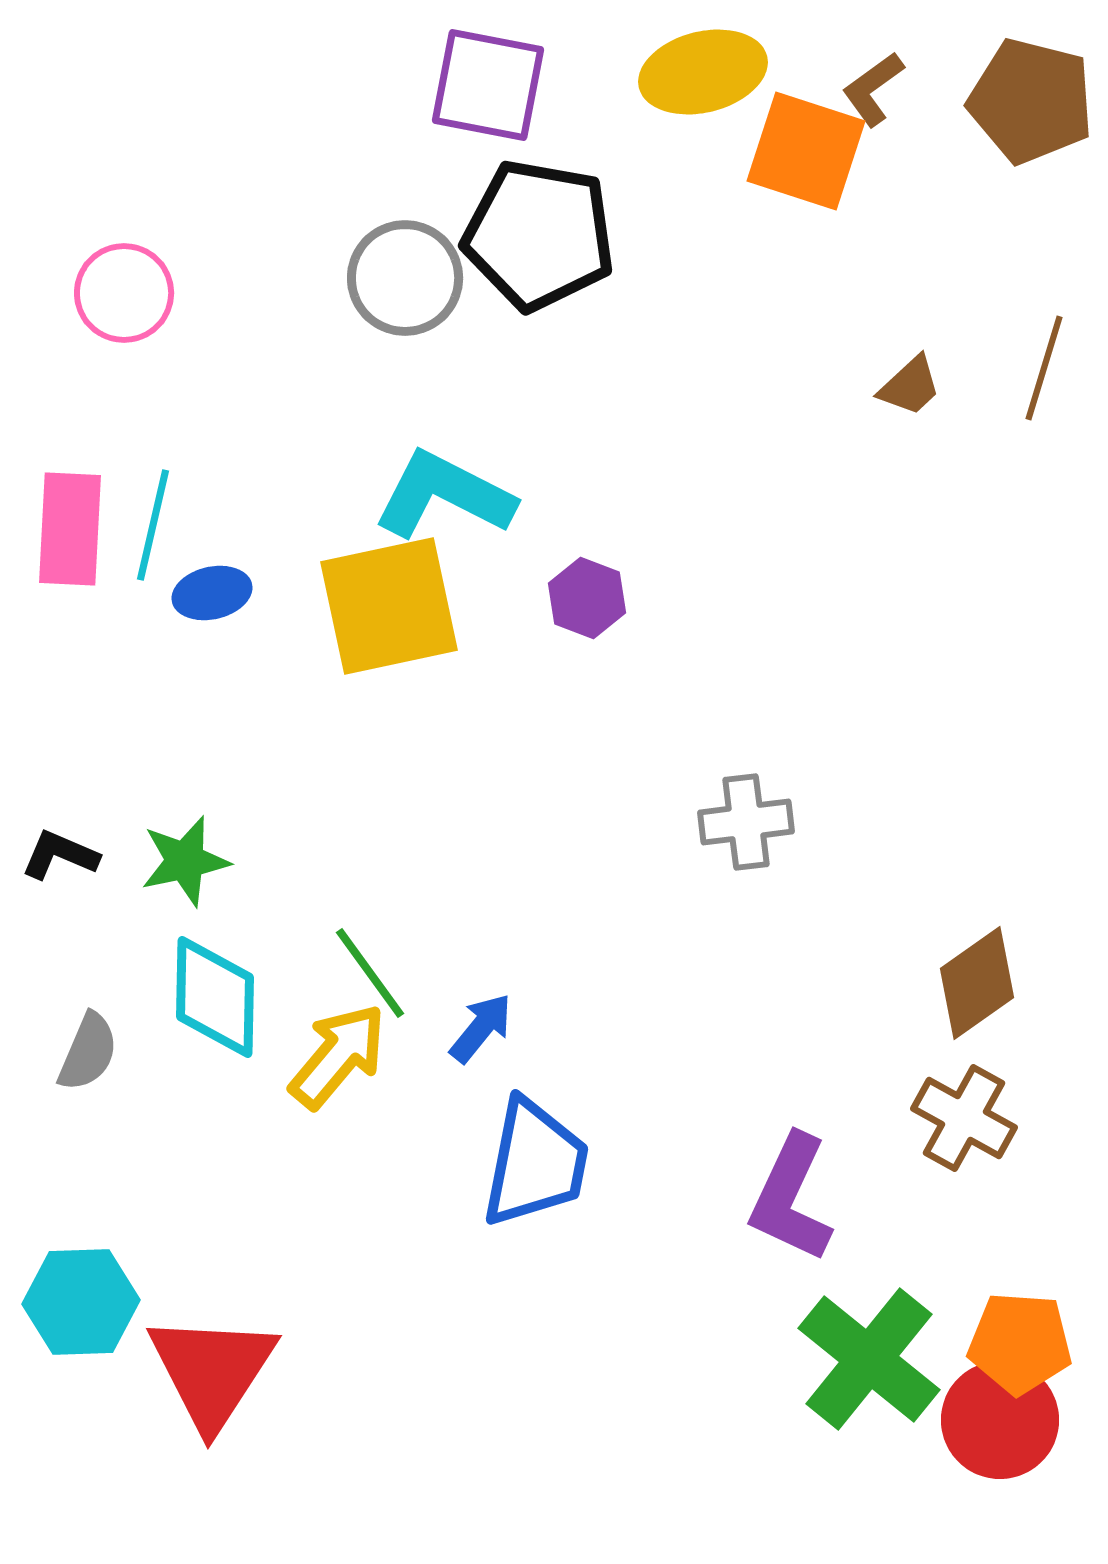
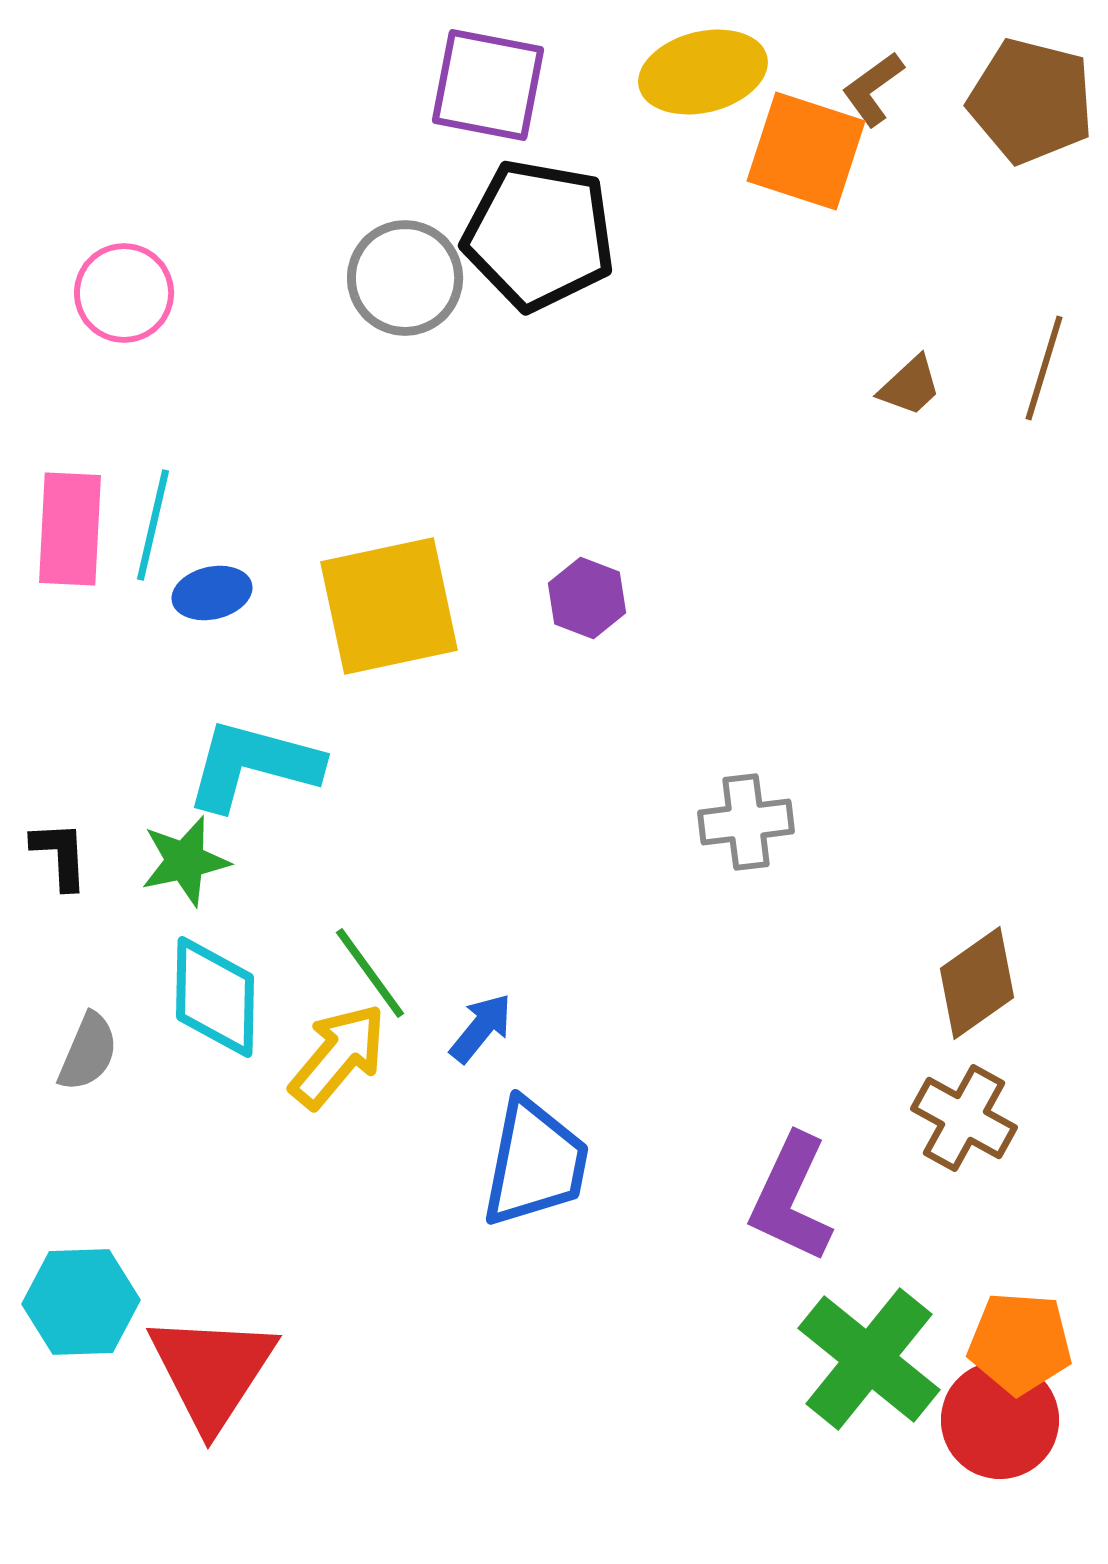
cyan L-shape: moved 191 px left, 270 px down; rotated 12 degrees counterclockwise
black L-shape: rotated 64 degrees clockwise
